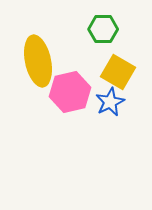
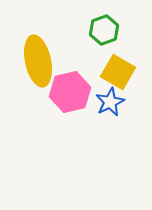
green hexagon: moved 1 px right, 1 px down; rotated 20 degrees counterclockwise
